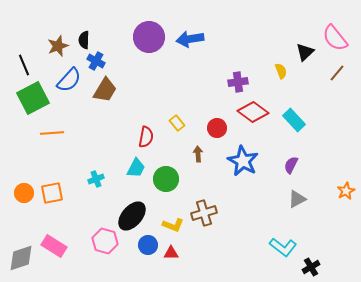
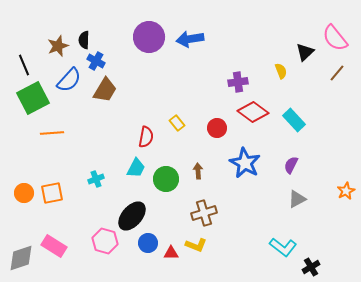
brown arrow: moved 17 px down
blue star: moved 2 px right, 2 px down
yellow L-shape: moved 23 px right, 20 px down
blue circle: moved 2 px up
